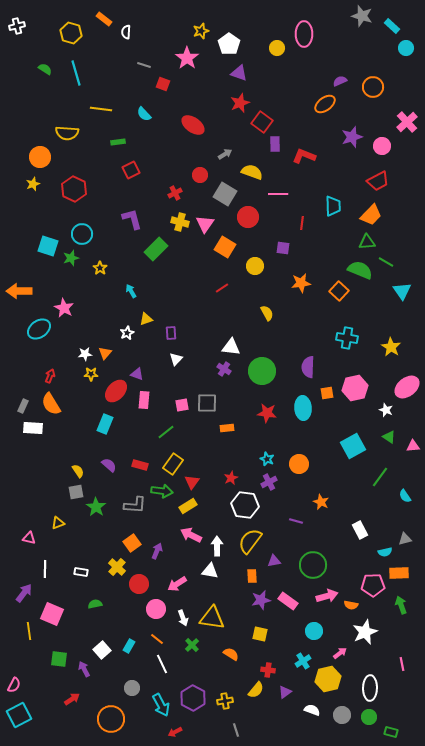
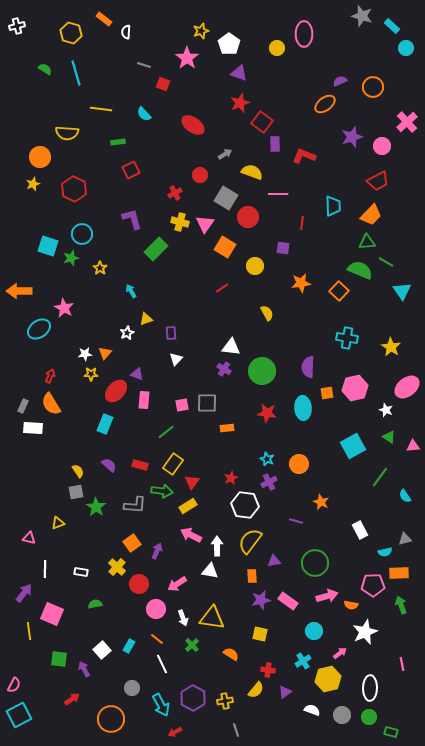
gray square at (225, 194): moved 1 px right, 4 px down
green circle at (313, 565): moved 2 px right, 2 px up
